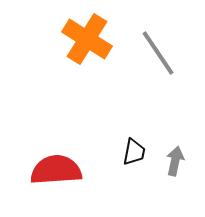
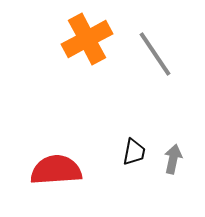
orange cross: rotated 30 degrees clockwise
gray line: moved 3 px left, 1 px down
gray arrow: moved 2 px left, 2 px up
